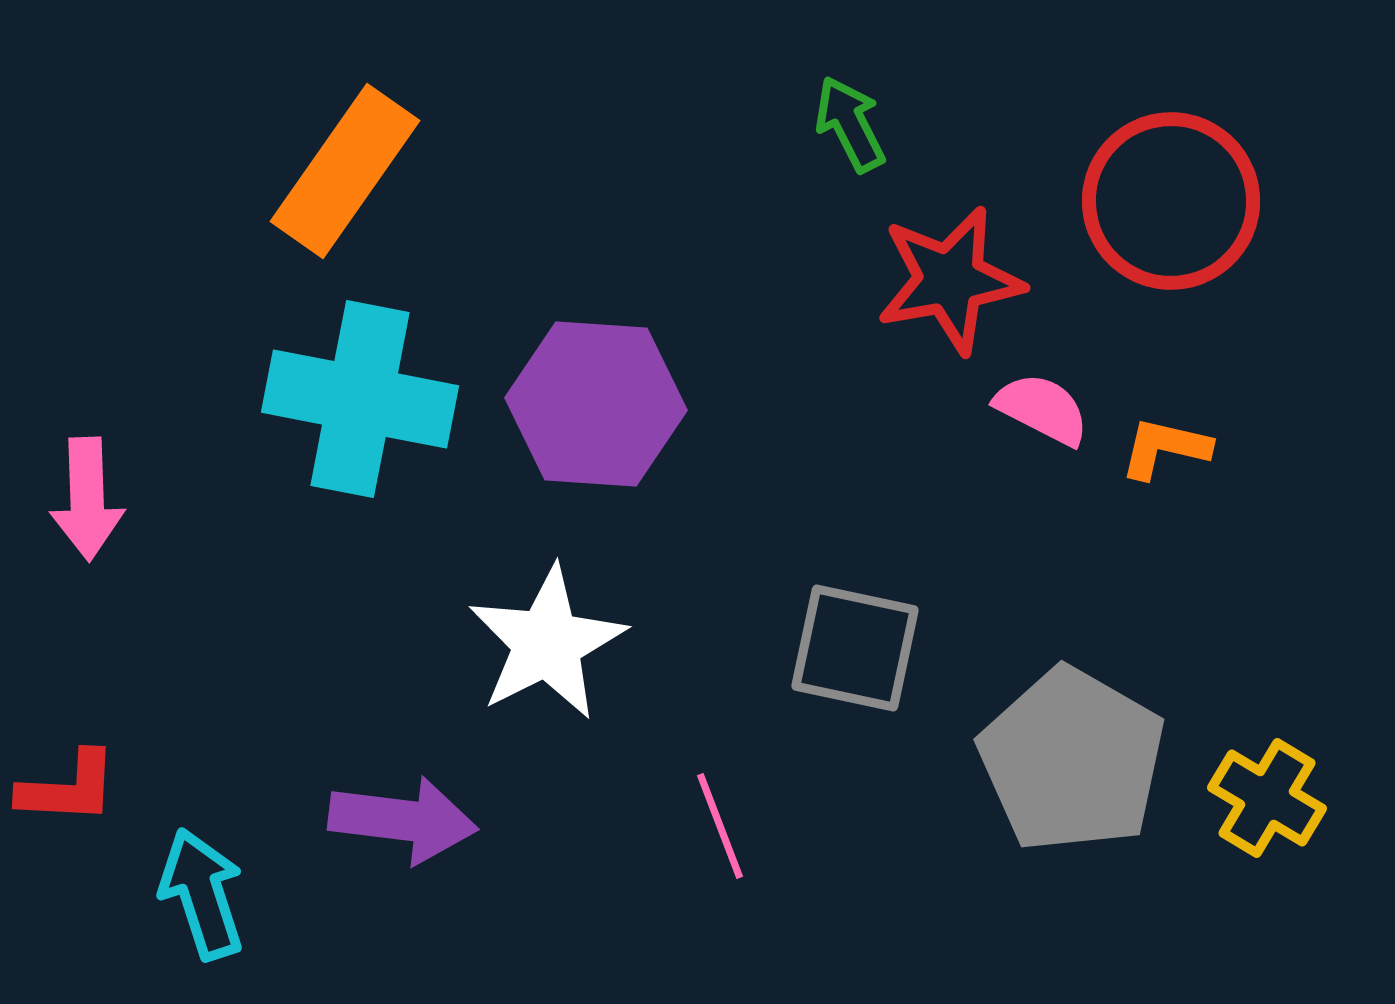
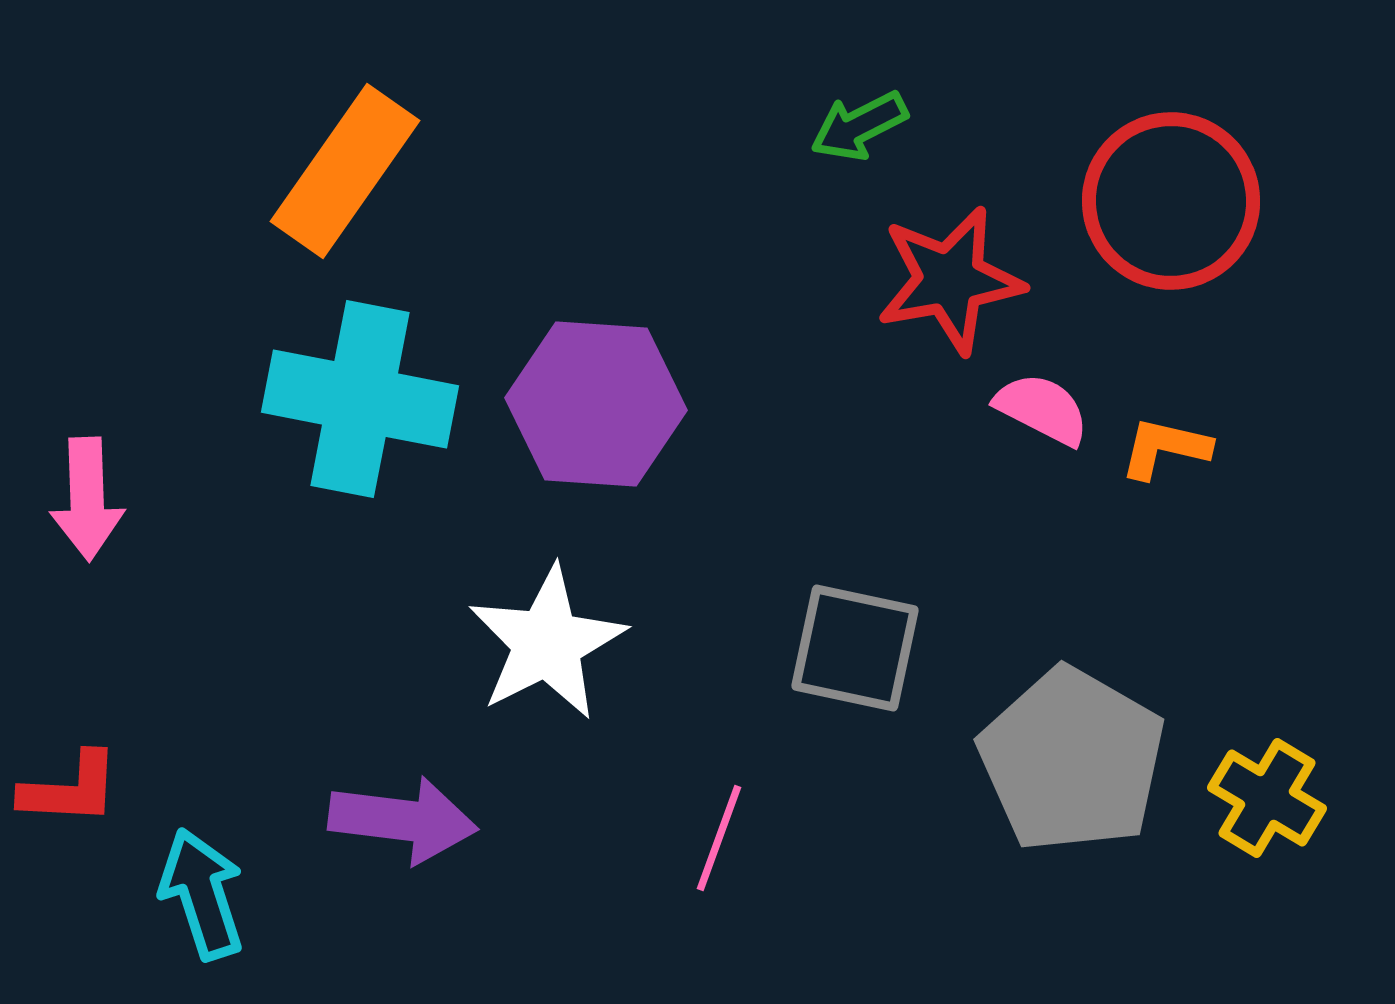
green arrow: moved 9 px right, 2 px down; rotated 90 degrees counterclockwise
red L-shape: moved 2 px right, 1 px down
pink line: moved 1 px left, 12 px down; rotated 41 degrees clockwise
